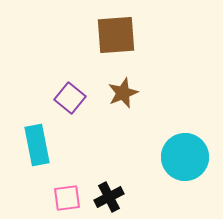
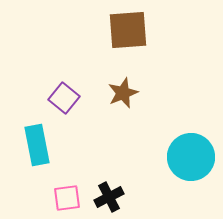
brown square: moved 12 px right, 5 px up
purple square: moved 6 px left
cyan circle: moved 6 px right
